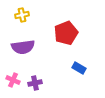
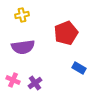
purple cross: rotated 24 degrees counterclockwise
